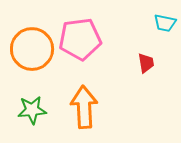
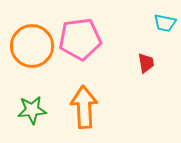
orange circle: moved 3 px up
